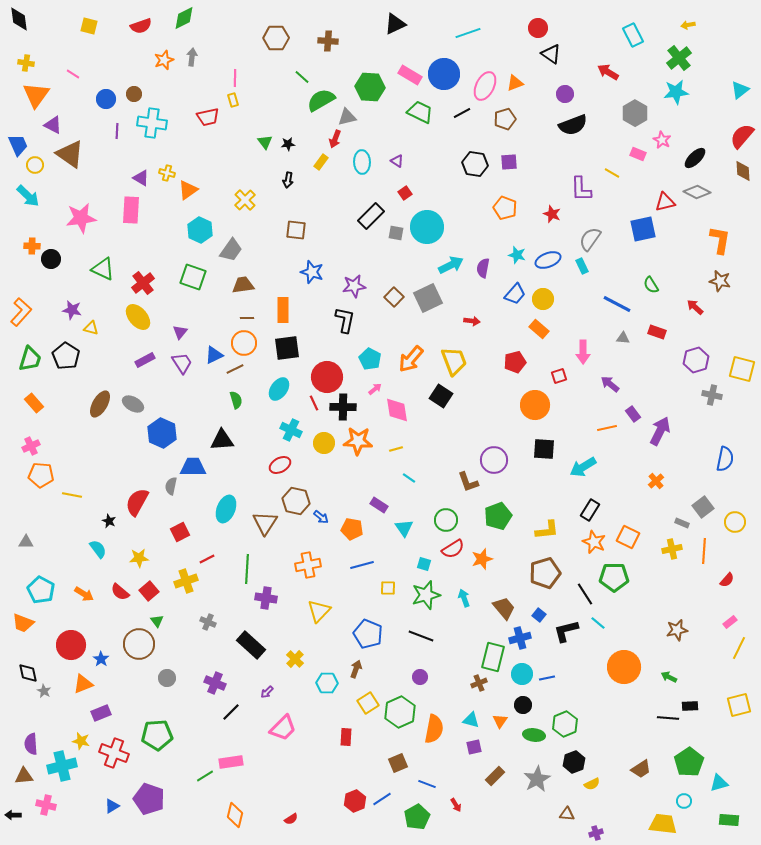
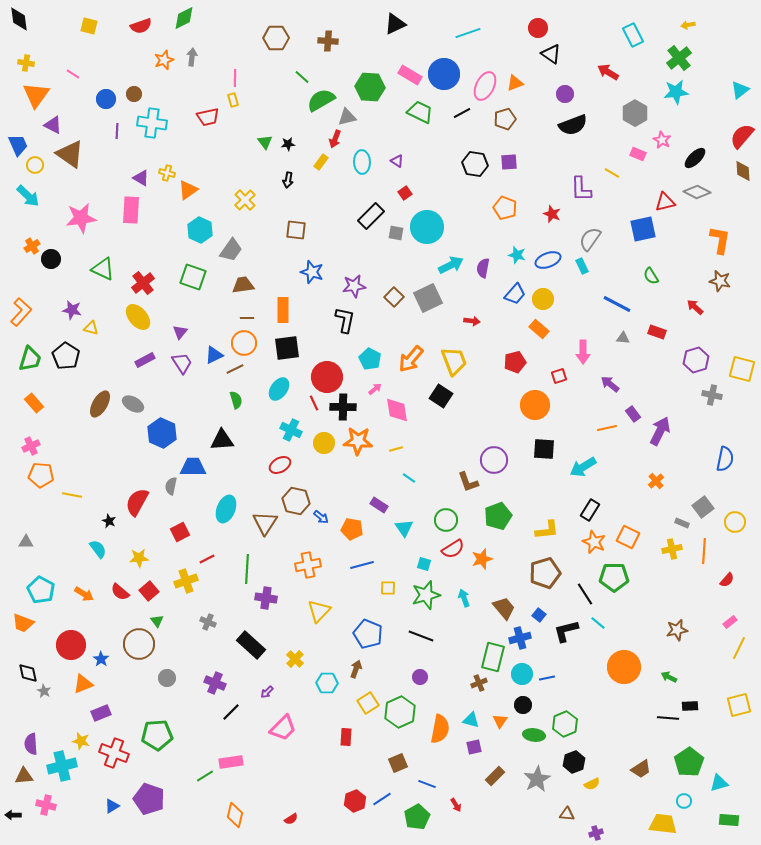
orange cross at (32, 246): rotated 35 degrees counterclockwise
green semicircle at (651, 285): moved 9 px up
orange semicircle at (434, 729): moved 6 px right
